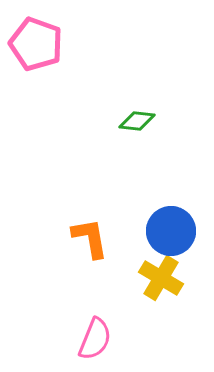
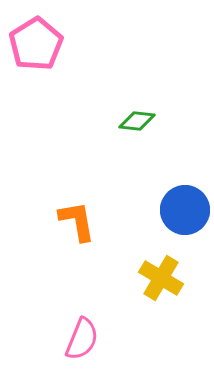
pink pentagon: rotated 20 degrees clockwise
blue circle: moved 14 px right, 21 px up
orange L-shape: moved 13 px left, 17 px up
pink semicircle: moved 13 px left
